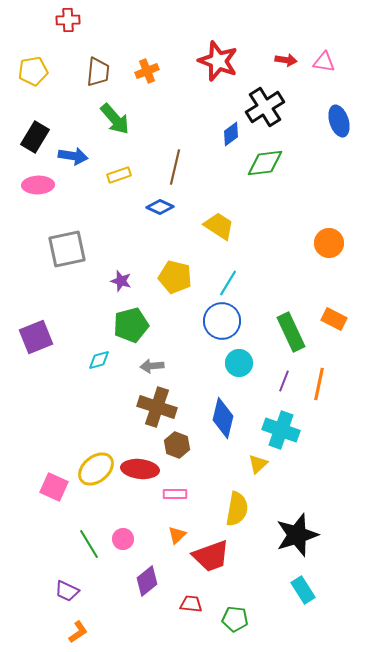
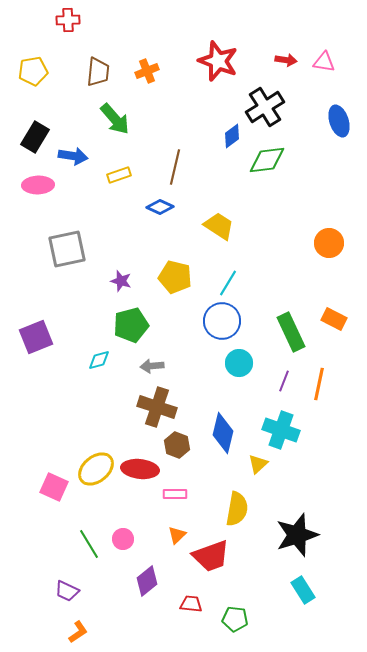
blue diamond at (231, 134): moved 1 px right, 2 px down
green diamond at (265, 163): moved 2 px right, 3 px up
blue diamond at (223, 418): moved 15 px down
